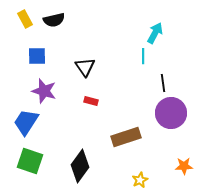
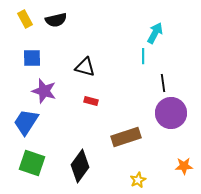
black semicircle: moved 2 px right
blue square: moved 5 px left, 2 px down
black triangle: rotated 40 degrees counterclockwise
green square: moved 2 px right, 2 px down
yellow star: moved 2 px left
